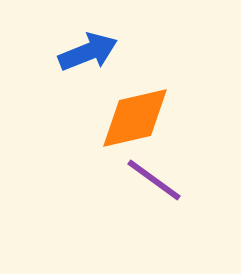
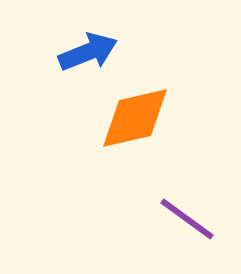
purple line: moved 33 px right, 39 px down
